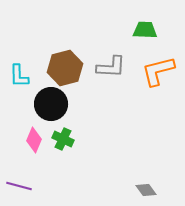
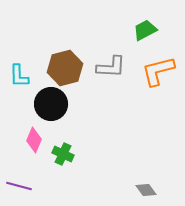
green trapezoid: rotated 30 degrees counterclockwise
green cross: moved 15 px down
